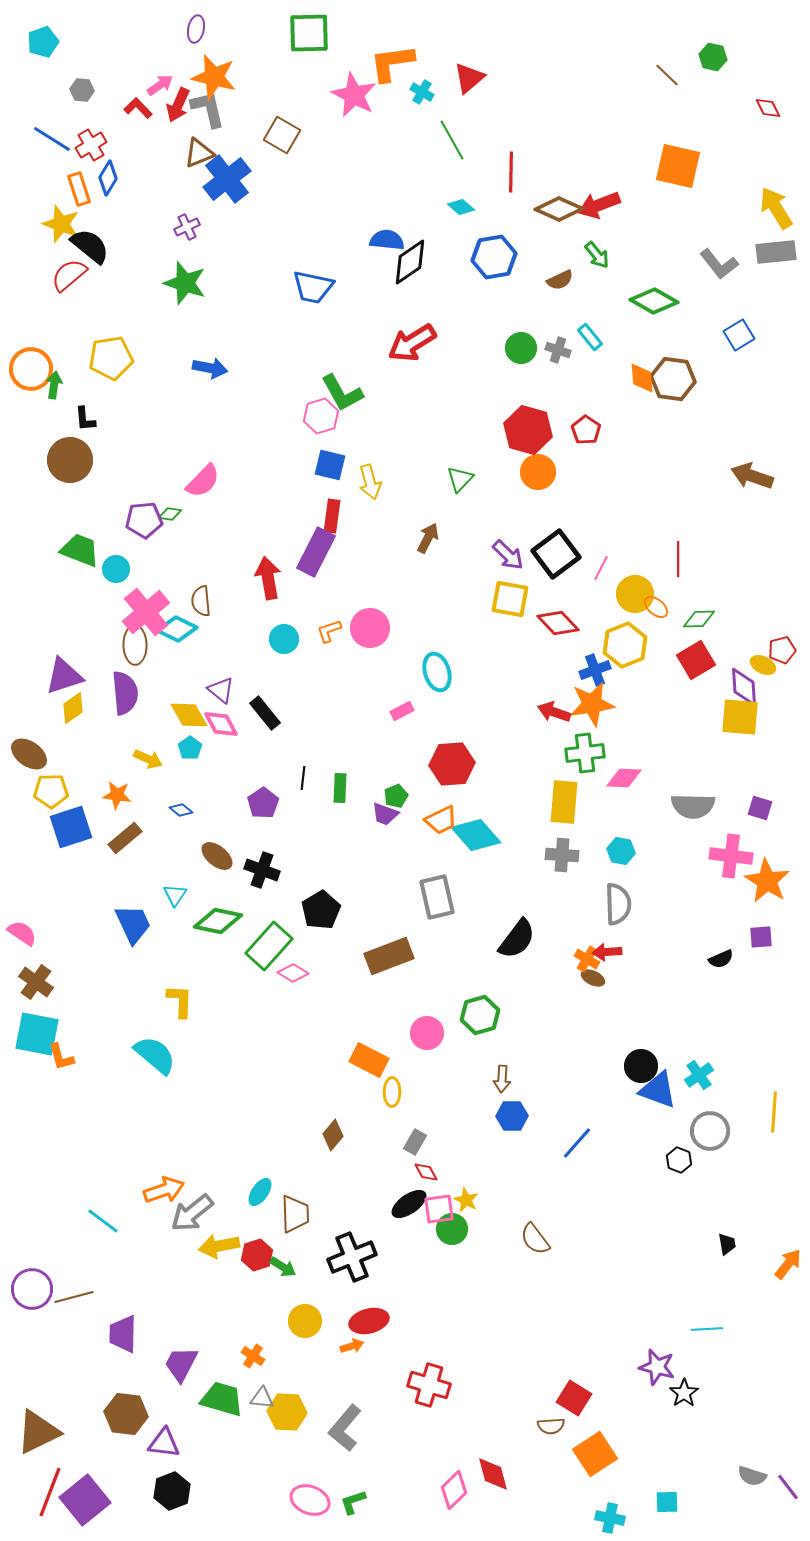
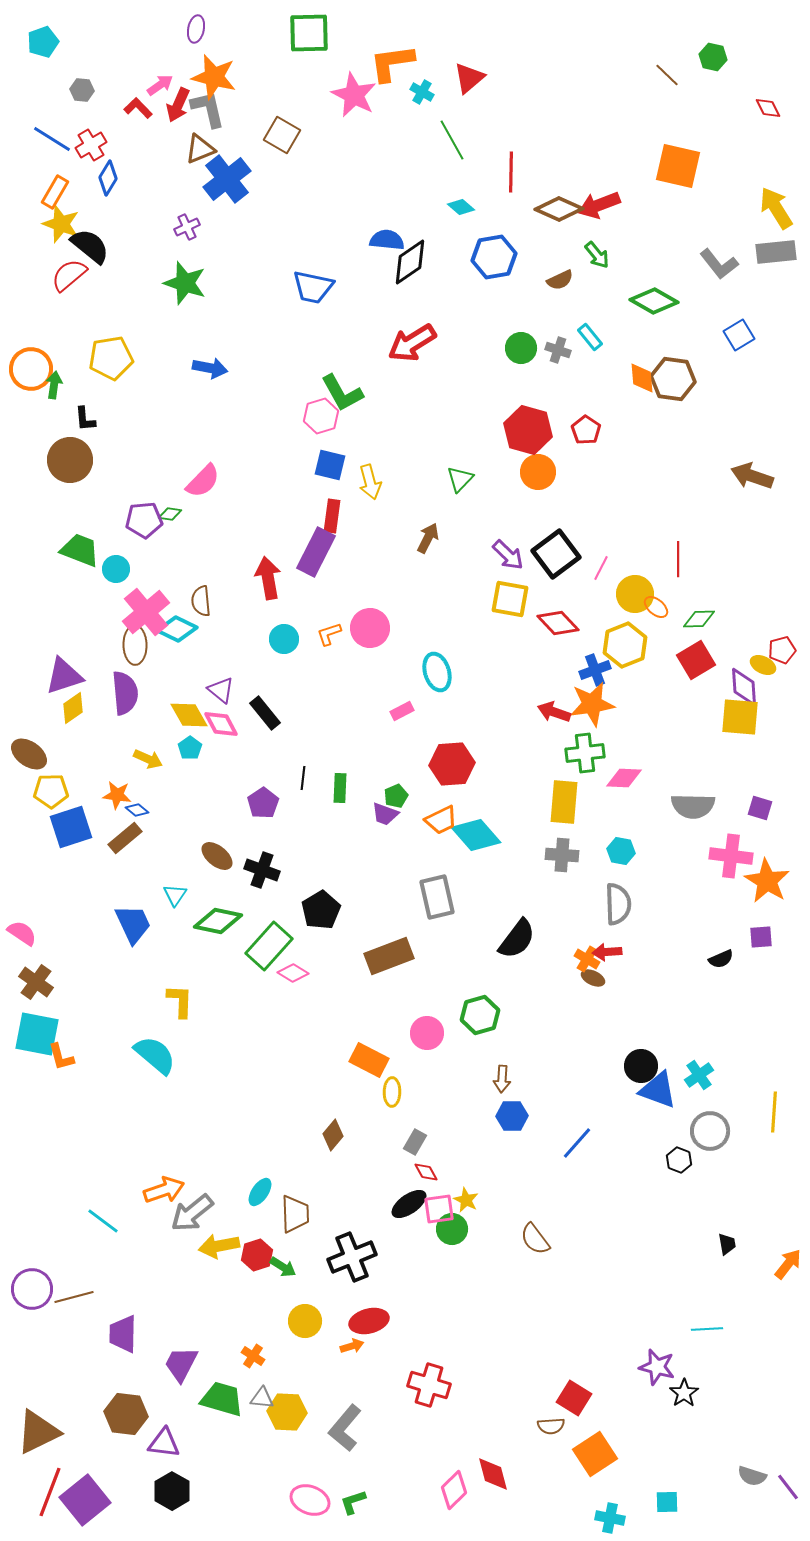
brown triangle at (199, 153): moved 1 px right, 4 px up
orange rectangle at (79, 189): moved 24 px left, 3 px down; rotated 48 degrees clockwise
orange L-shape at (329, 631): moved 3 px down
blue diamond at (181, 810): moved 44 px left
black hexagon at (172, 1491): rotated 9 degrees counterclockwise
